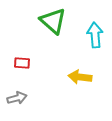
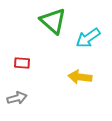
cyan arrow: moved 7 px left, 3 px down; rotated 120 degrees counterclockwise
